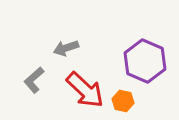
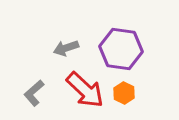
purple hexagon: moved 24 px left, 12 px up; rotated 15 degrees counterclockwise
gray L-shape: moved 13 px down
orange hexagon: moved 1 px right, 8 px up; rotated 15 degrees clockwise
